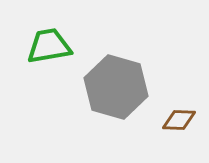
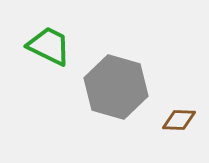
green trapezoid: rotated 36 degrees clockwise
